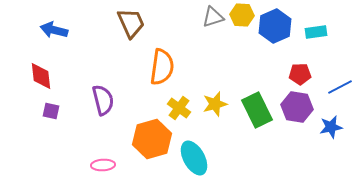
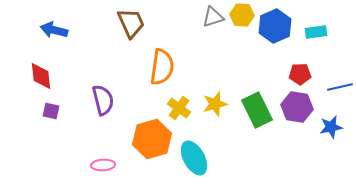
blue line: rotated 15 degrees clockwise
